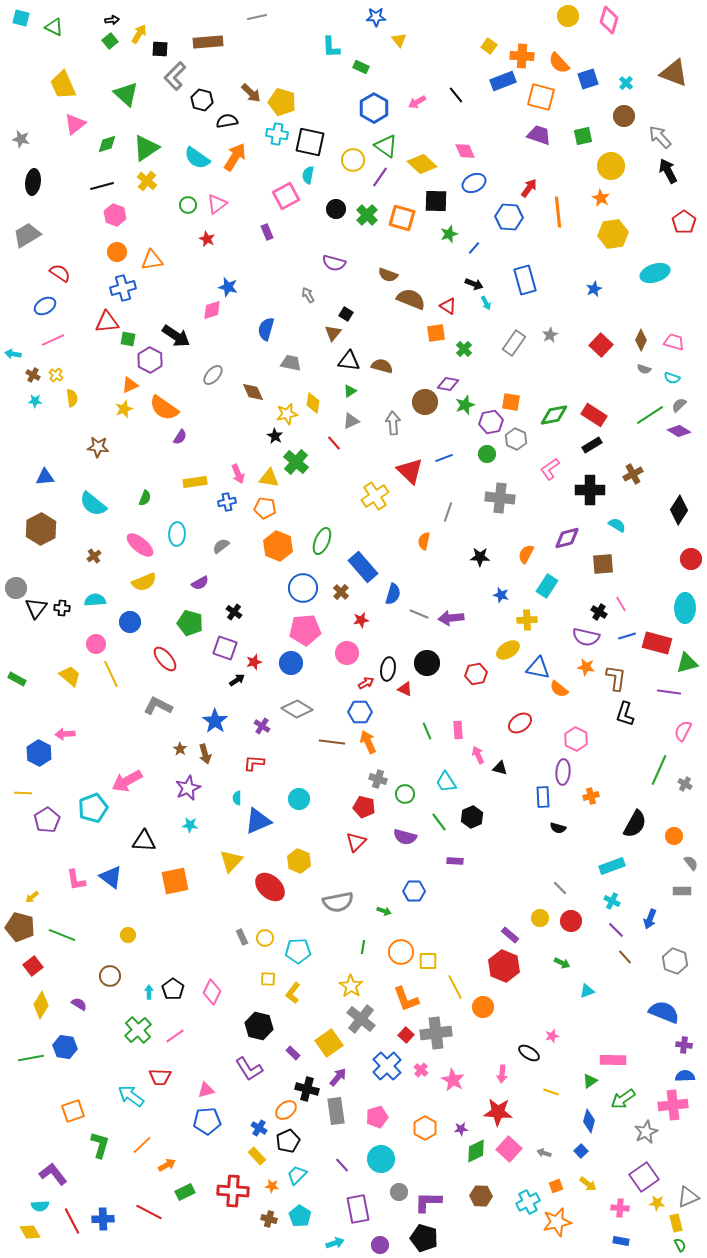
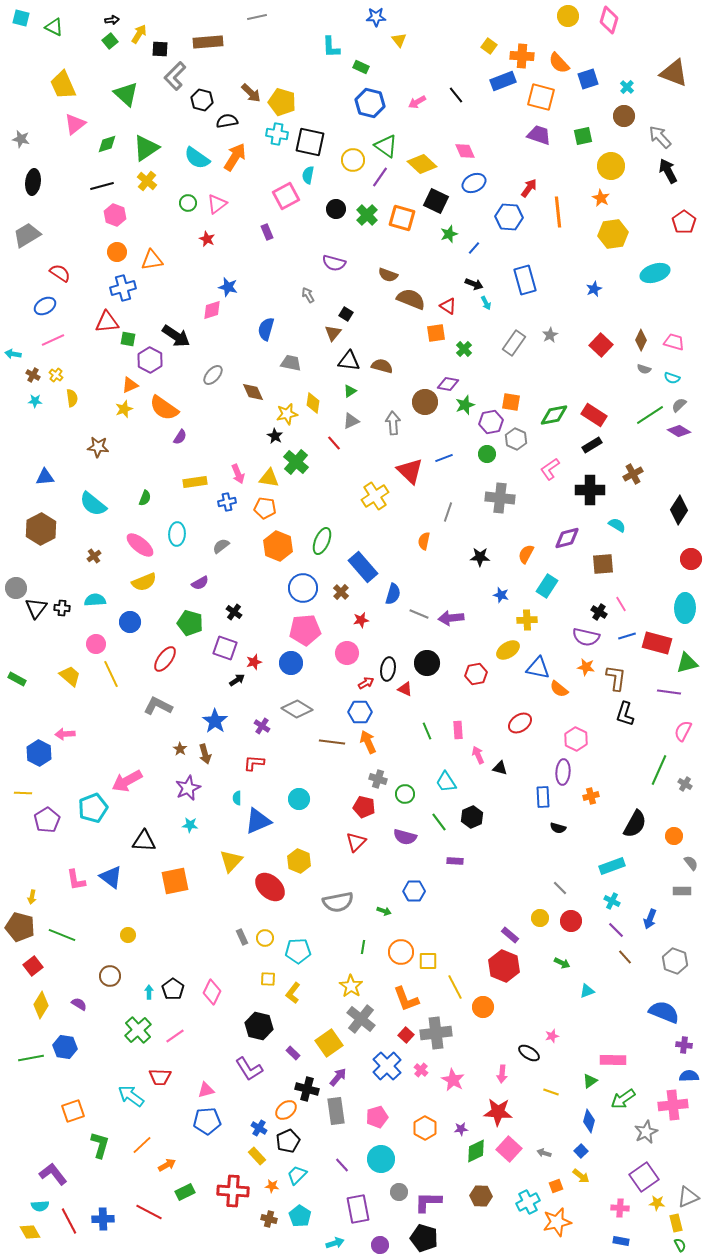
cyan cross at (626, 83): moved 1 px right, 4 px down
blue hexagon at (374, 108): moved 4 px left, 5 px up; rotated 16 degrees counterclockwise
black square at (436, 201): rotated 25 degrees clockwise
green circle at (188, 205): moved 2 px up
red ellipse at (165, 659): rotated 76 degrees clockwise
yellow arrow at (32, 897): rotated 40 degrees counterclockwise
blue semicircle at (685, 1076): moved 4 px right
yellow arrow at (588, 1184): moved 7 px left, 8 px up
red line at (72, 1221): moved 3 px left
